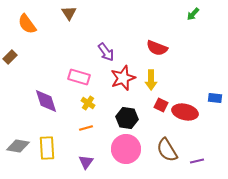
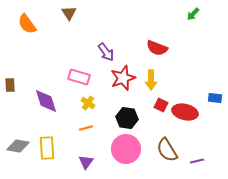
brown rectangle: moved 28 px down; rotated 48 degrees counterclockwise
